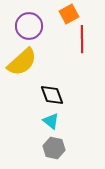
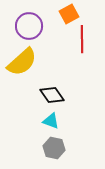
black diamond: rotated 15 degrees counterclockwise
cyan triangle: rotated 18 degrees counterclockwise
